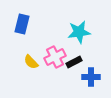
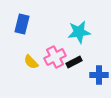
blue cross: moved 8 px right, 2 px up
